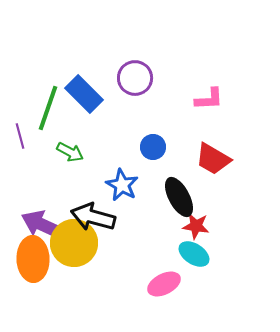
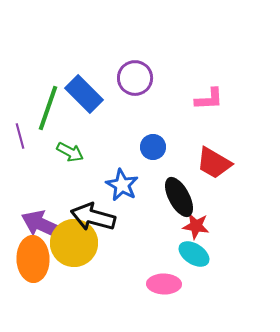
red trapezoid: moved 1 px right, 4 px down
pink ellipse: rotated 28 degrees clockwise
